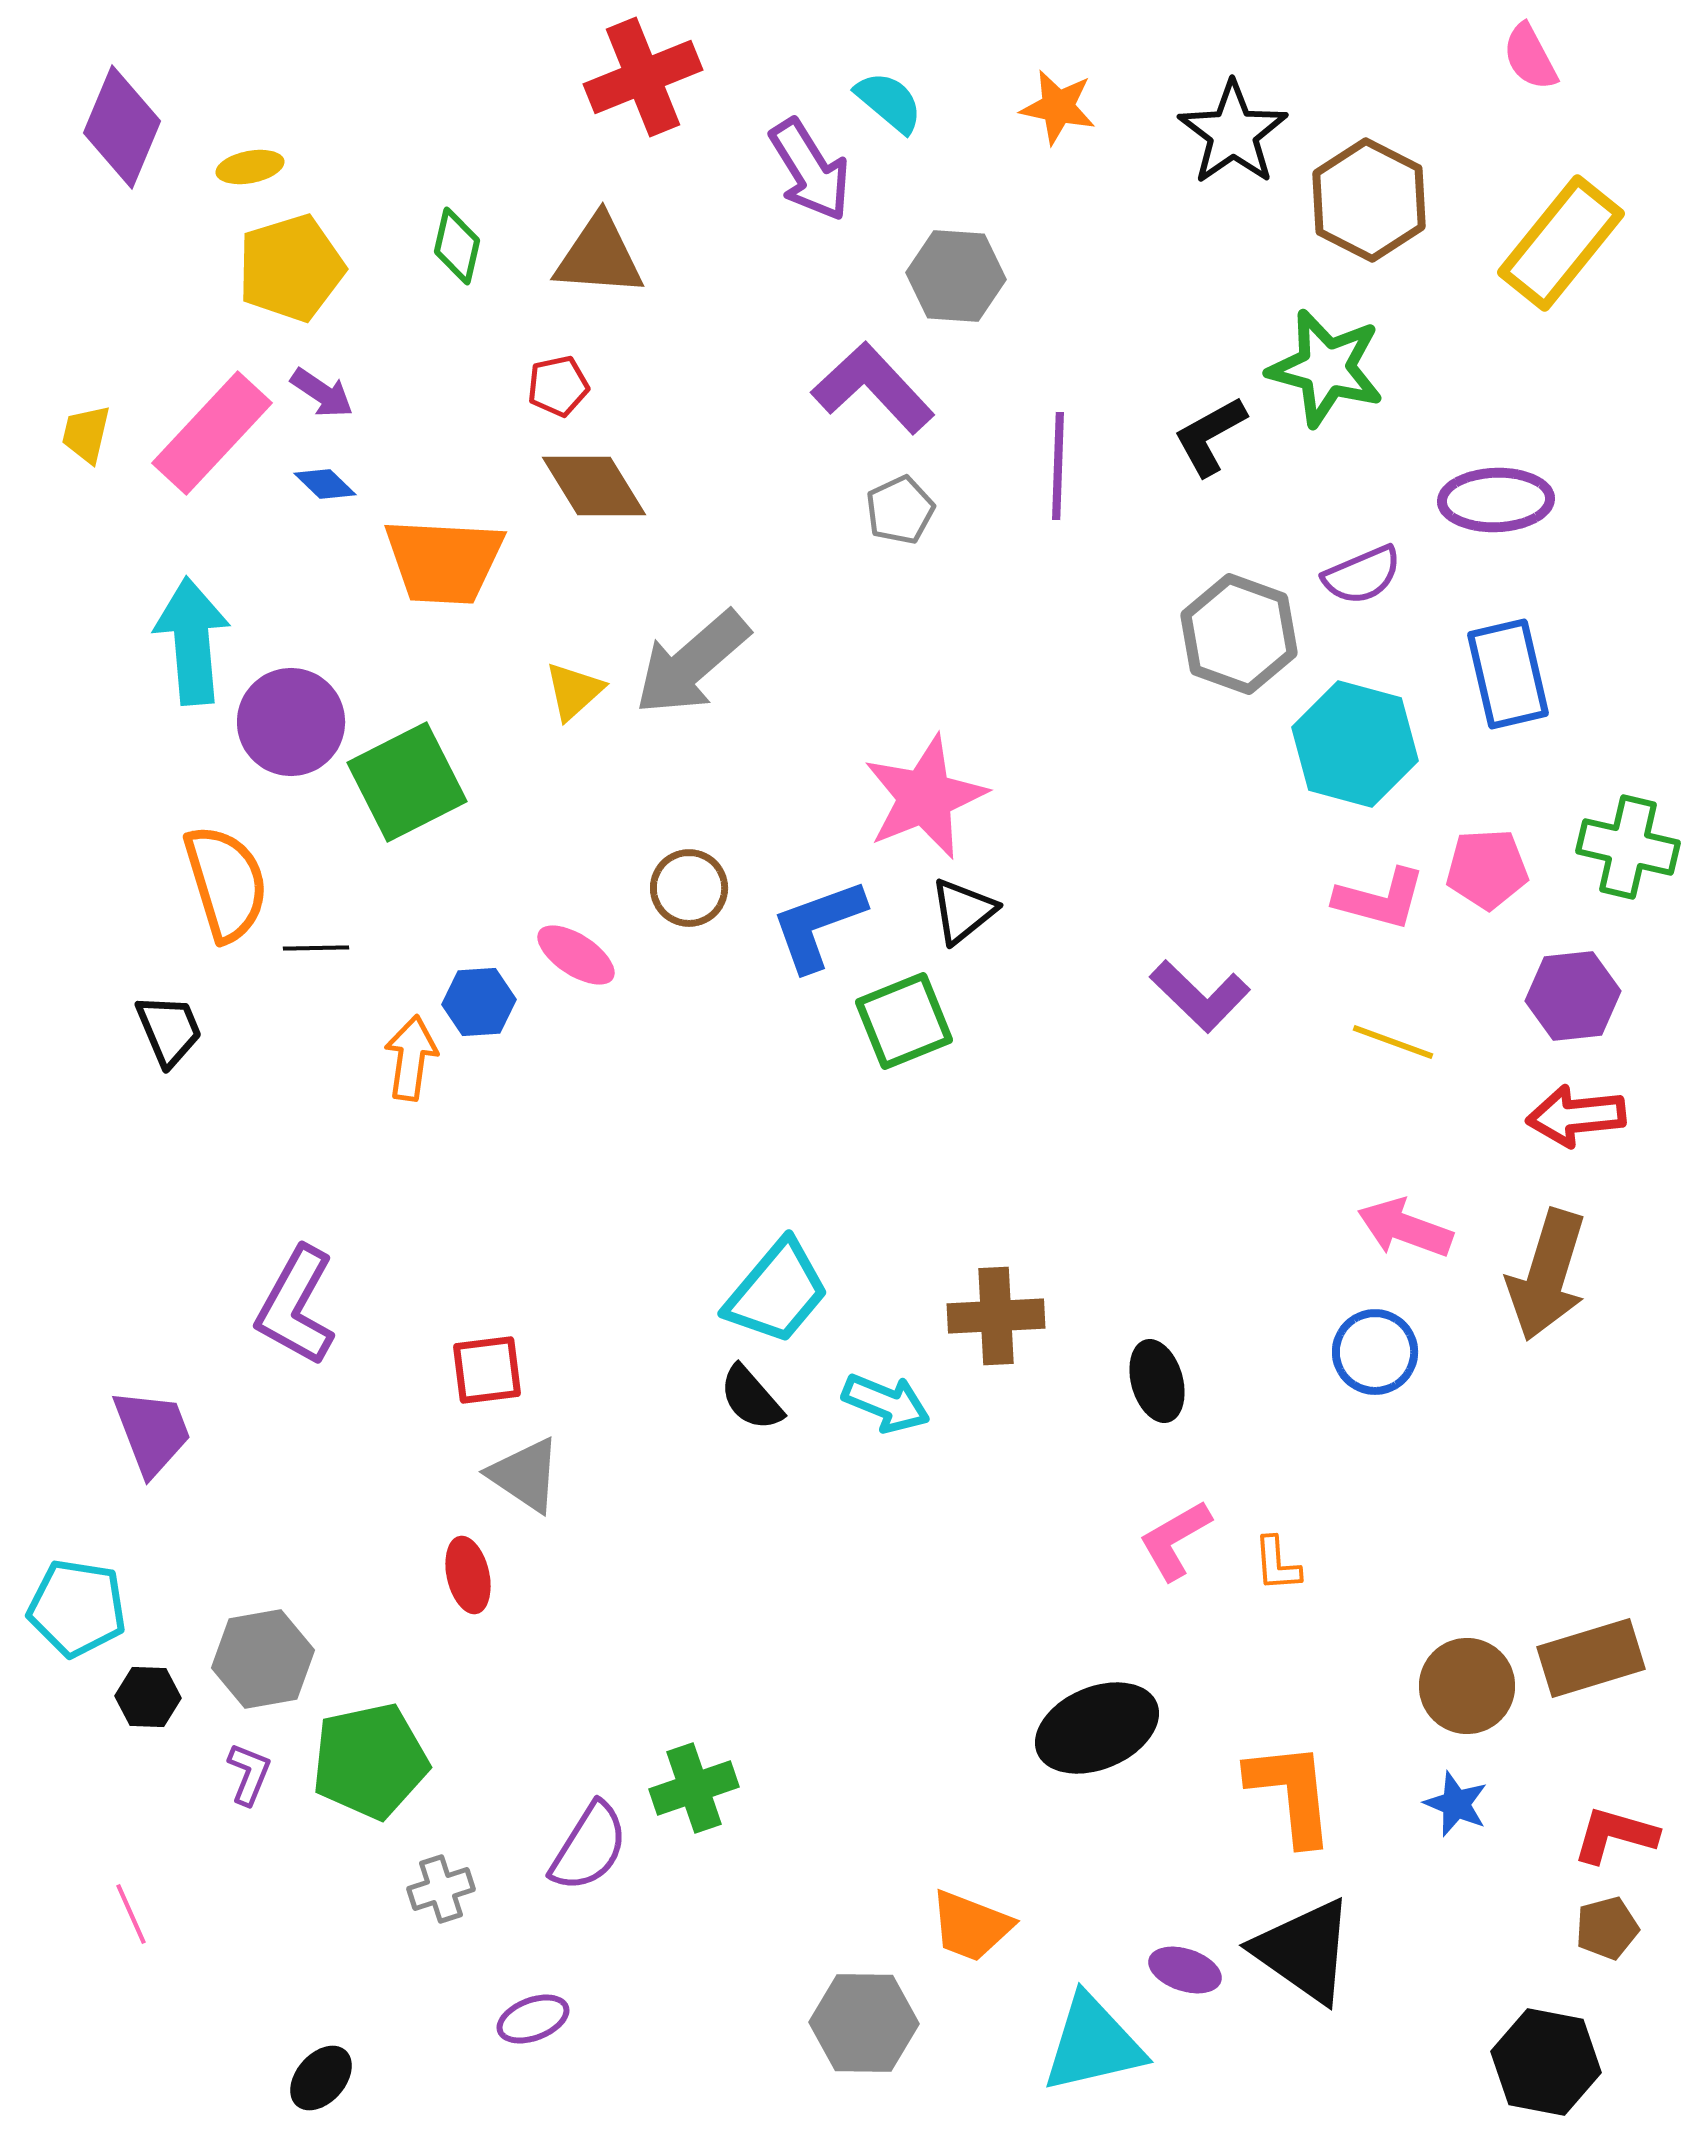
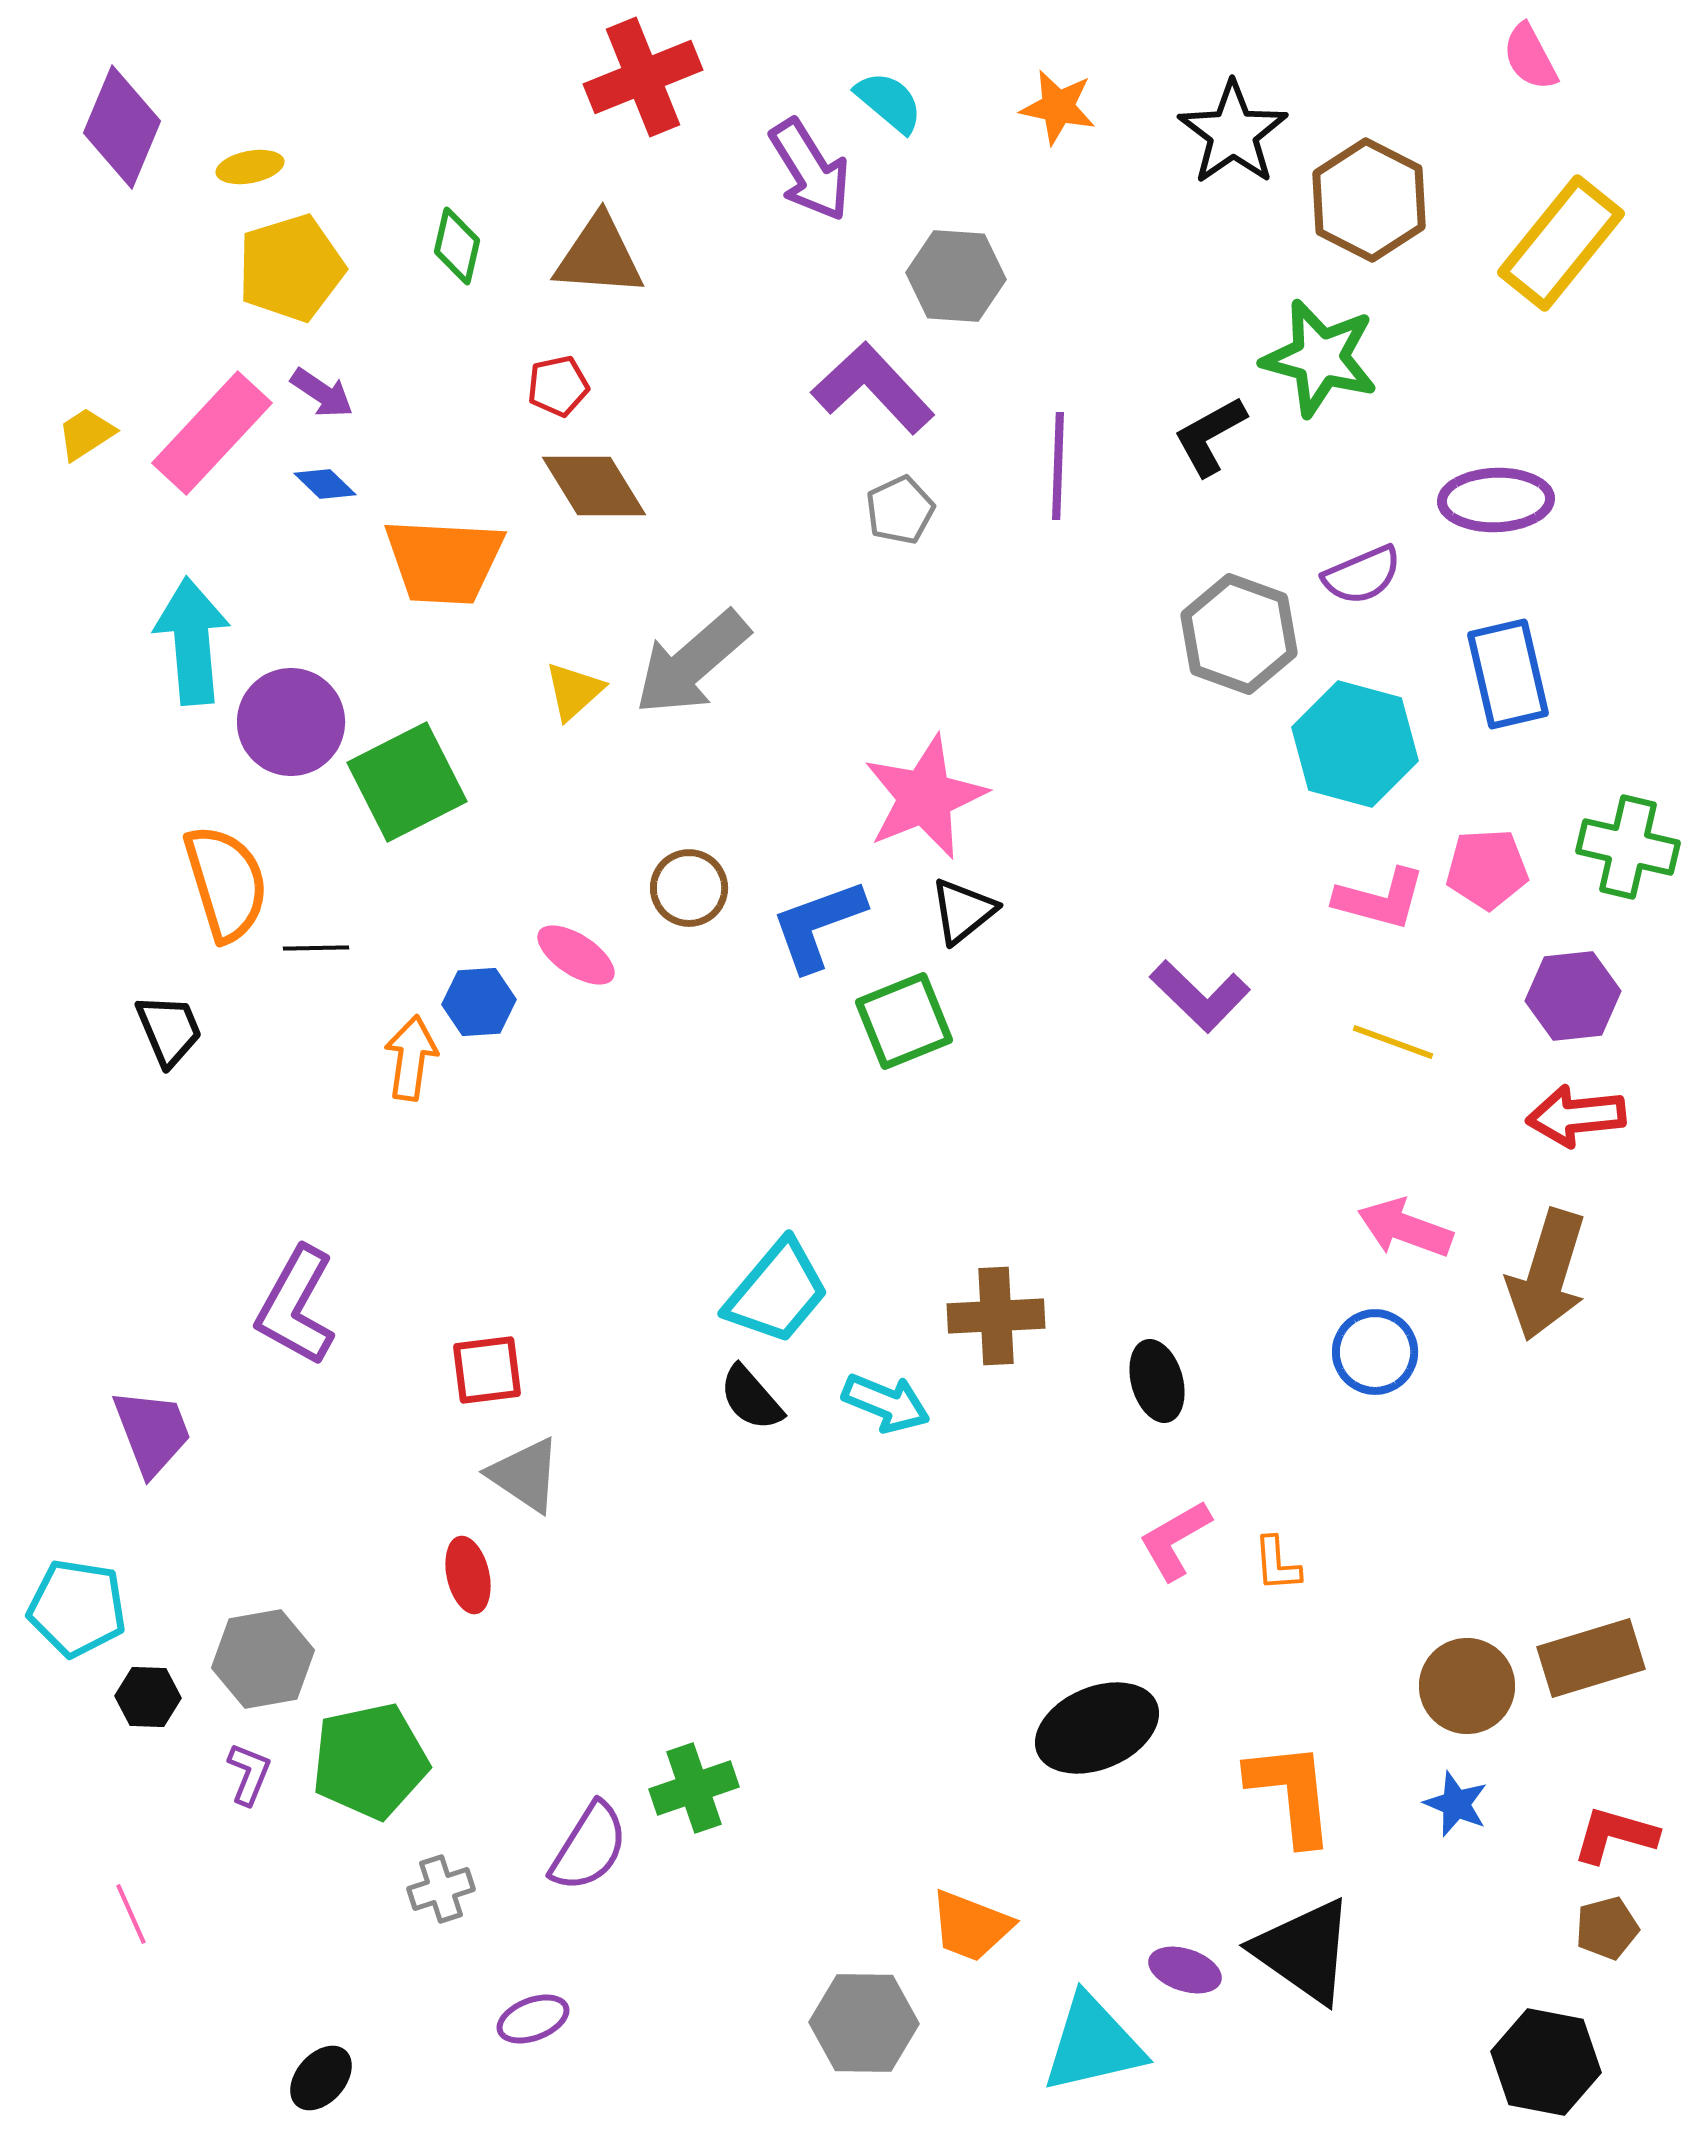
green star at (1326, 368): moved 6 px left, 10 px up
yellow trapezoid at (86, 434): rotated 44 degrees clockwise
